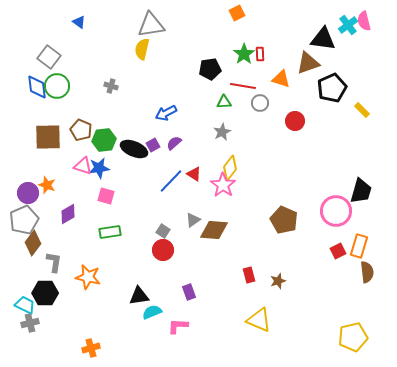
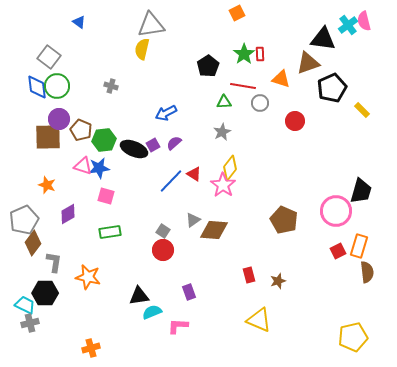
black pentagon at (210, 69): moved 2 px left, 3 px up; rotated 25 degrees counterclockwise
purple circle at (28, 193): moved 31 px right, 74 px up
